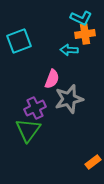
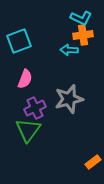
orange cross: moved 2 px left, 1 px down
pink semicircle: moved 27 px left
